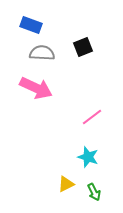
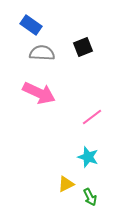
blue rectangle: rotated 15 degrees clockwise
pink arrow: moved 3 px right, 5 px down
green arrow: moved 4 px left, 5 px down
